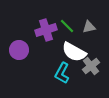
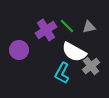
purple cross: rotated 15 degrees counterclockwise
